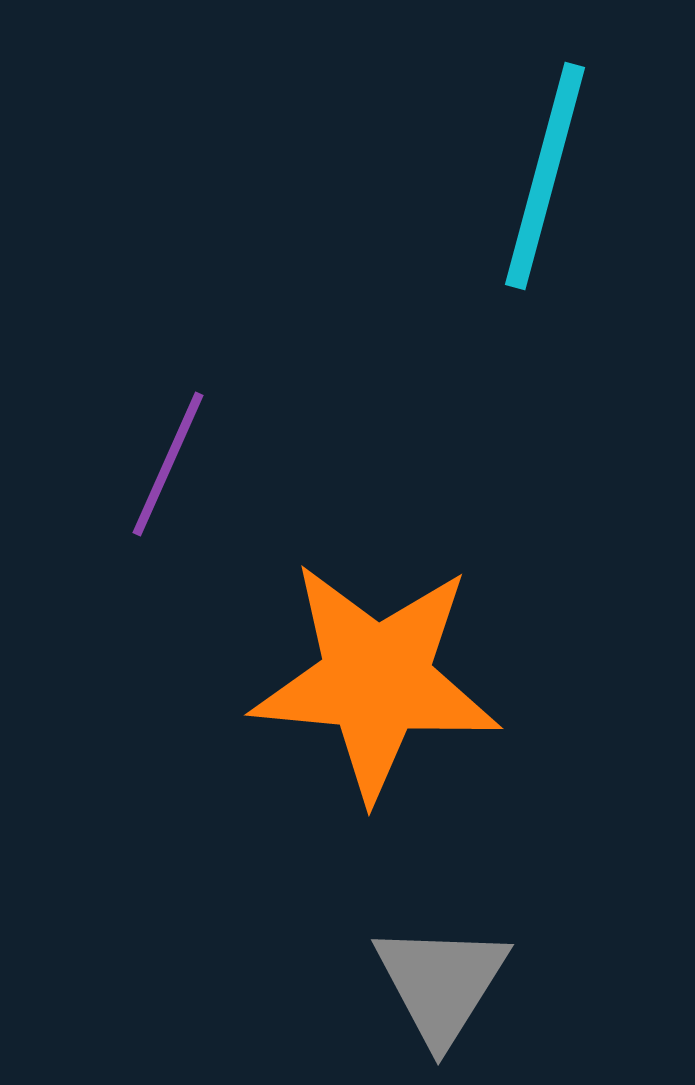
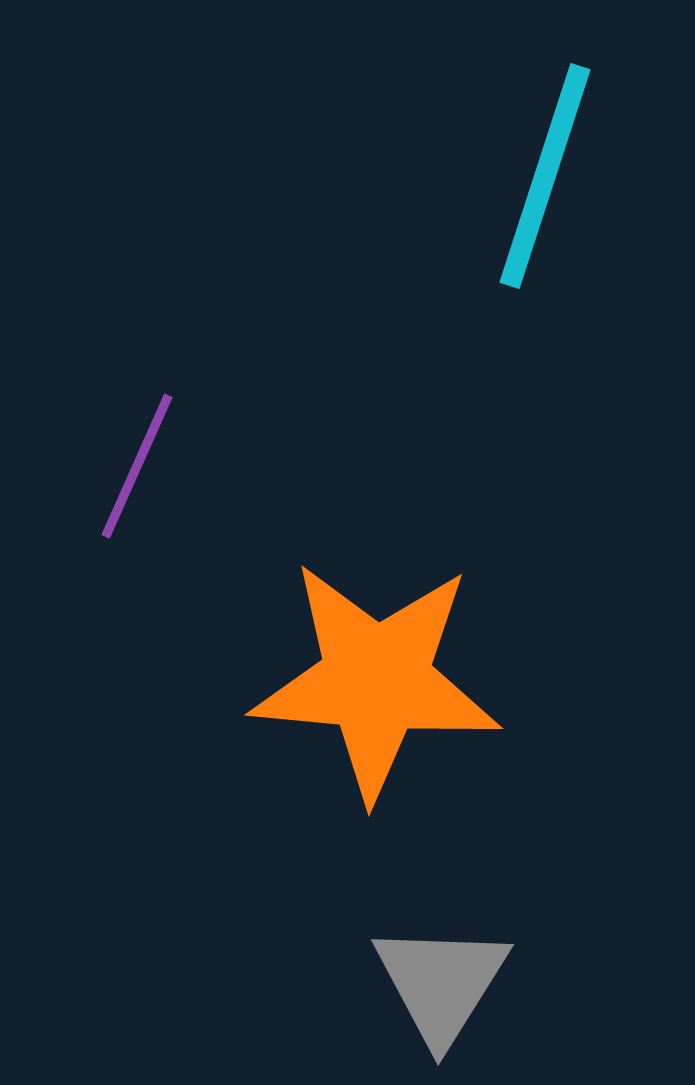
cyan line: rotated 3 degrees clockwise
purple line: moved 31 px left, 2 px down
